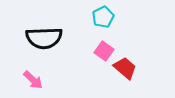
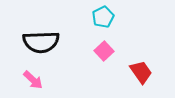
black semicircle: moved 3 px left, 4 px down
pink square: rotated 12 degrees clockwise
red trapezoid: moved 16 px right, 4 px down; rotated 15 degrees clockwise
